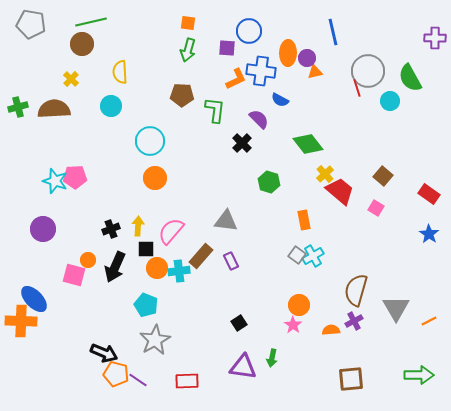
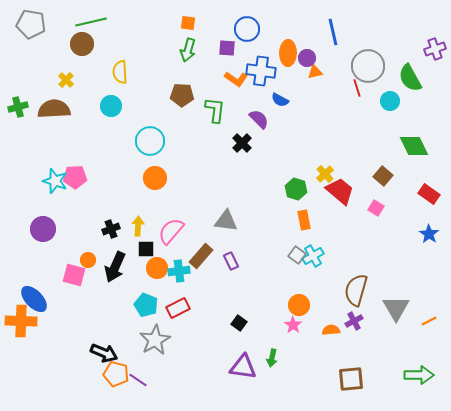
blue circle at (249, 31): moved 2 px left, 2 px up
purple cross at (435, 38): moved 11 px down; rotated 20 degrees counterclockwise
gray circle at (368, 71): moved 5 px up
yellow cross at (71, 79): moved 5 px left, 1 px down
orange L-shape at (236, 79): rotated 60 degrees clockwise
green diamond at (308, 144): moved 106 px right, 2 px down; rotated 12 degrees clockwise
green hexagon at (269, 182): moved 27 px right, 7 px down
black square at (239, 323): rotated 21 degrees counterclockwise
red rectangle at (187, 381): moved 9 px left, 73 px up; rotated 25 degrees counterclockwise
